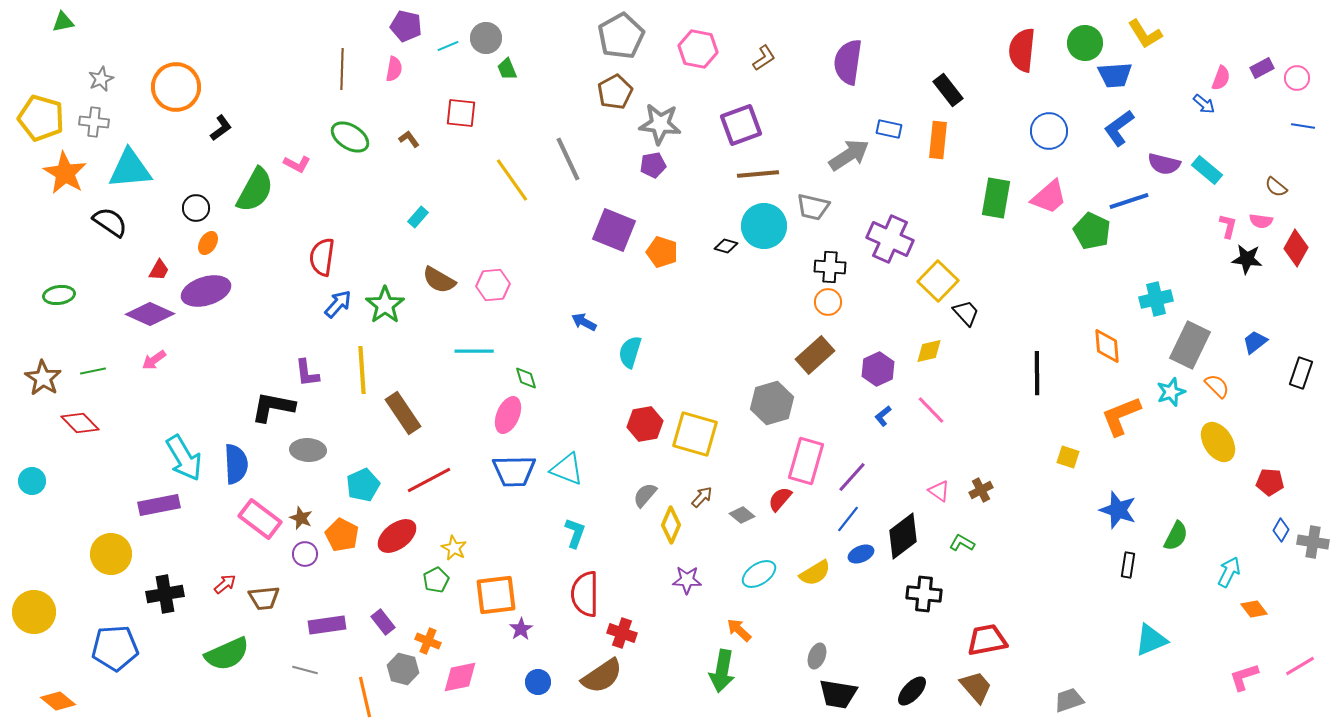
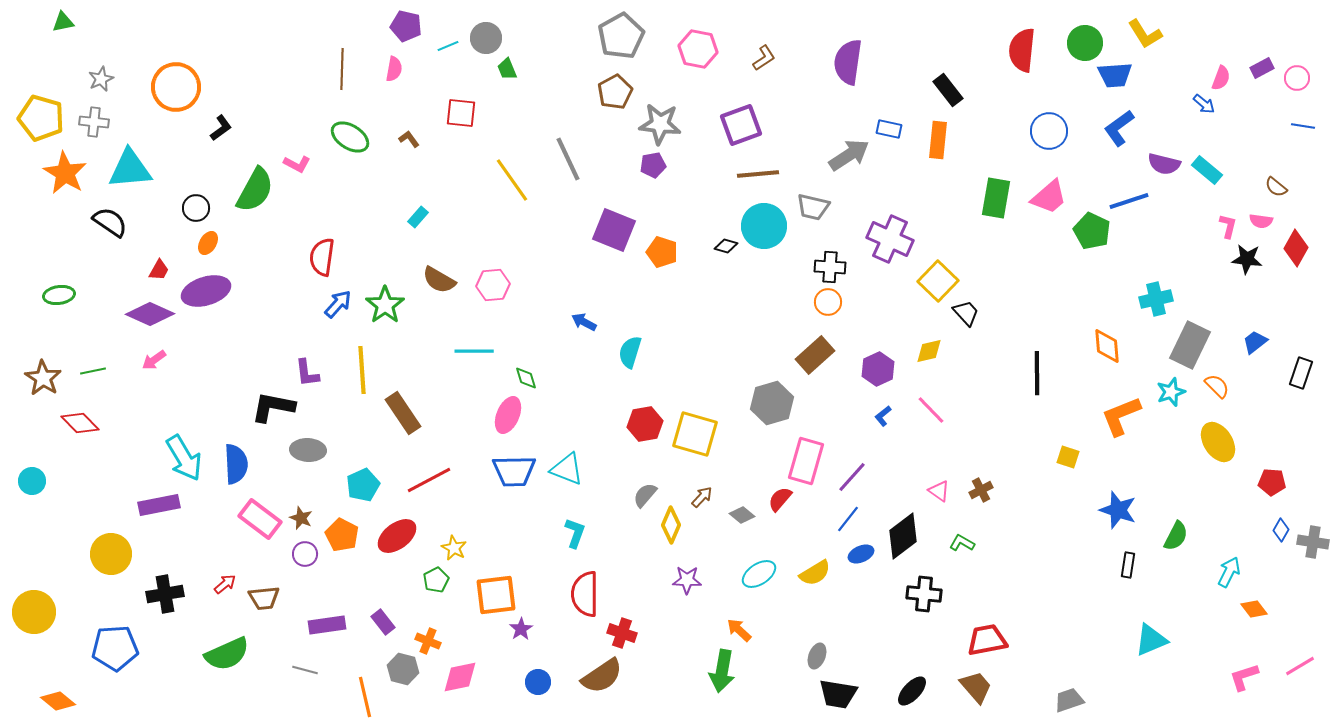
red pentagon at (1270, 482): moved 2 px right
